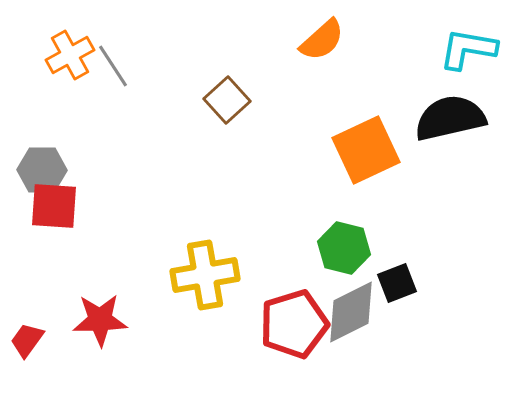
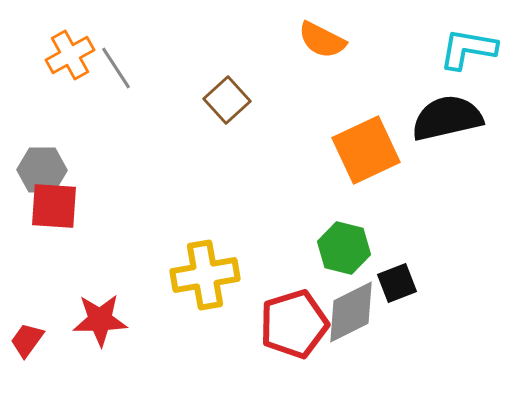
orange semicircle: rotated 69 degrees clockwise
gray line: moved 3 px right, 2 px down
black semicircle: moved 3 px left
